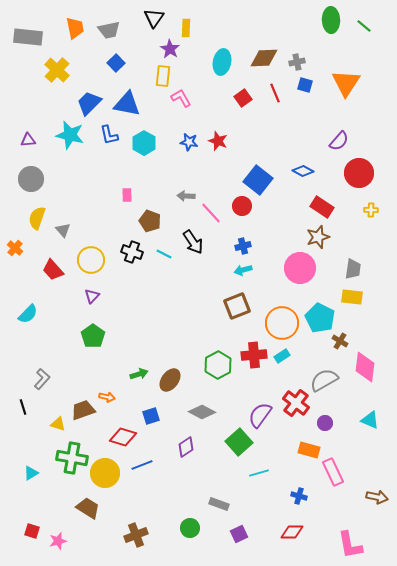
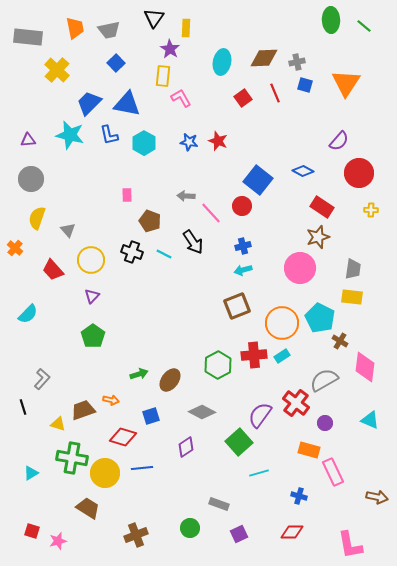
gray triangle at (63, 230): moved 5 px right
orange arrow at (107, 397): moved 4 px right, 3 px down
blue line at (142, 465): moved 3 px down; rotated 15 degrees clockwise
